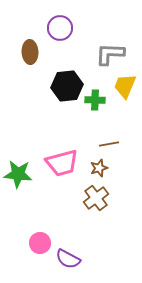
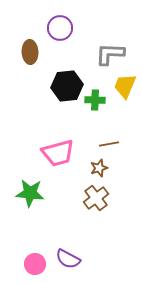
pink trapezoid: moved 4 px left, 10 px up
green star: moved 12 px right, 19 px down
pink circle: moved 5 px left, 21 px down
